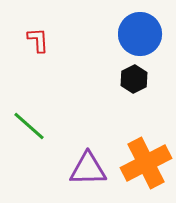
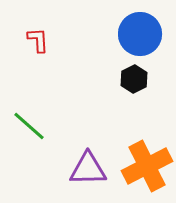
orange cross: moved 1 px right, 3 px down
